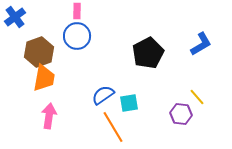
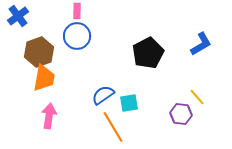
blue cross: moved 3 px right, 1 px up
